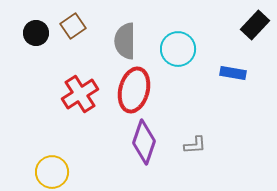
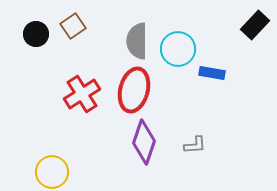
black circle: moved 1 px down
gray semicircle: moved 12 px right
blue rectangle: moved 21 px left
red cross: moved 2 px right
